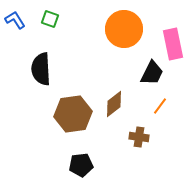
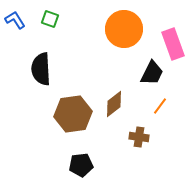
pink rectangle: rotated 8 degrees counterclockwise
